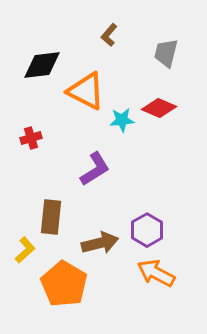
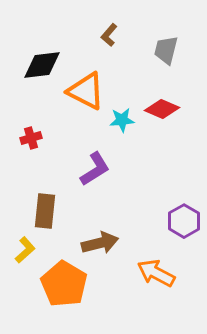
gray trapezoid: moved 3 px up
red diamond: moved 3 px right, 1 px down
brown rectangle: moved 6 px left, 6 px up
purple hexagon: moved 37 px right, 9 px up
